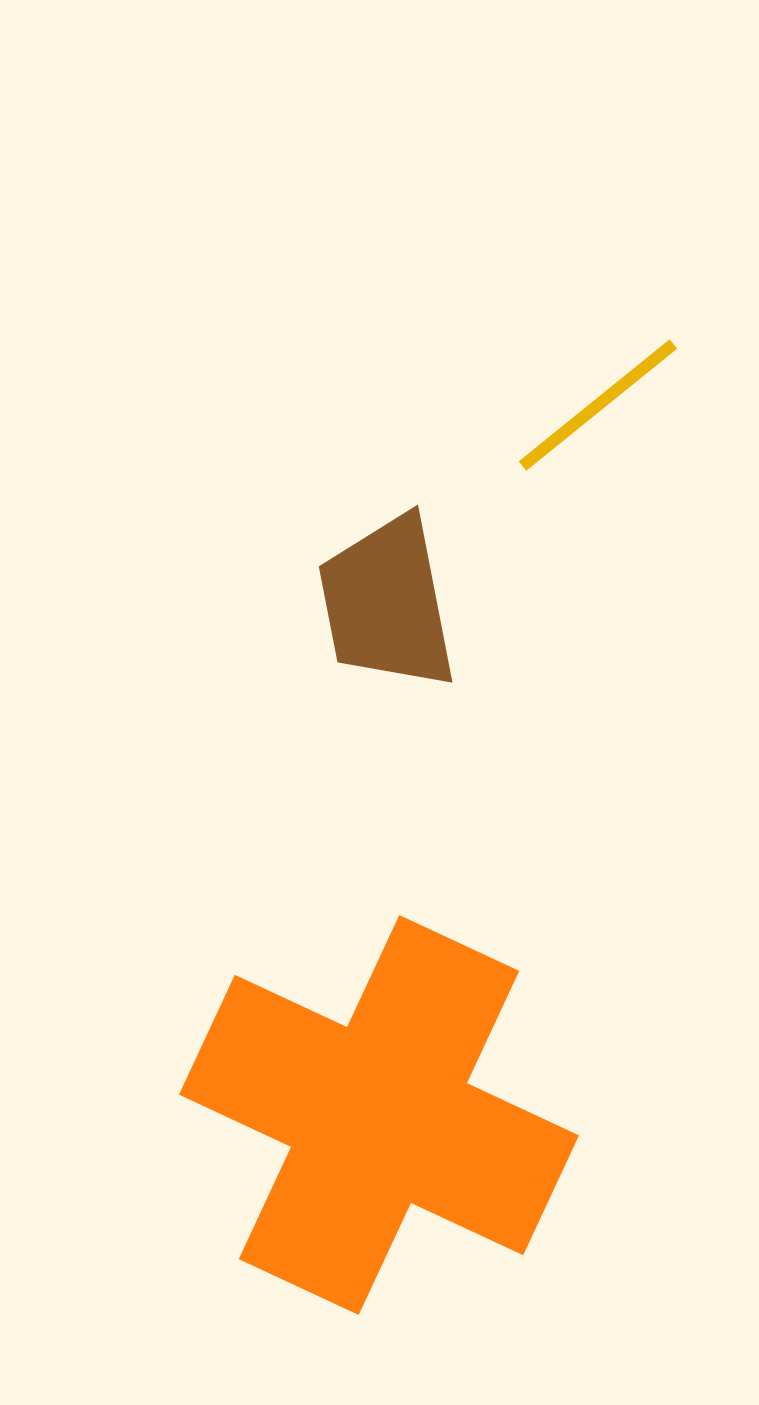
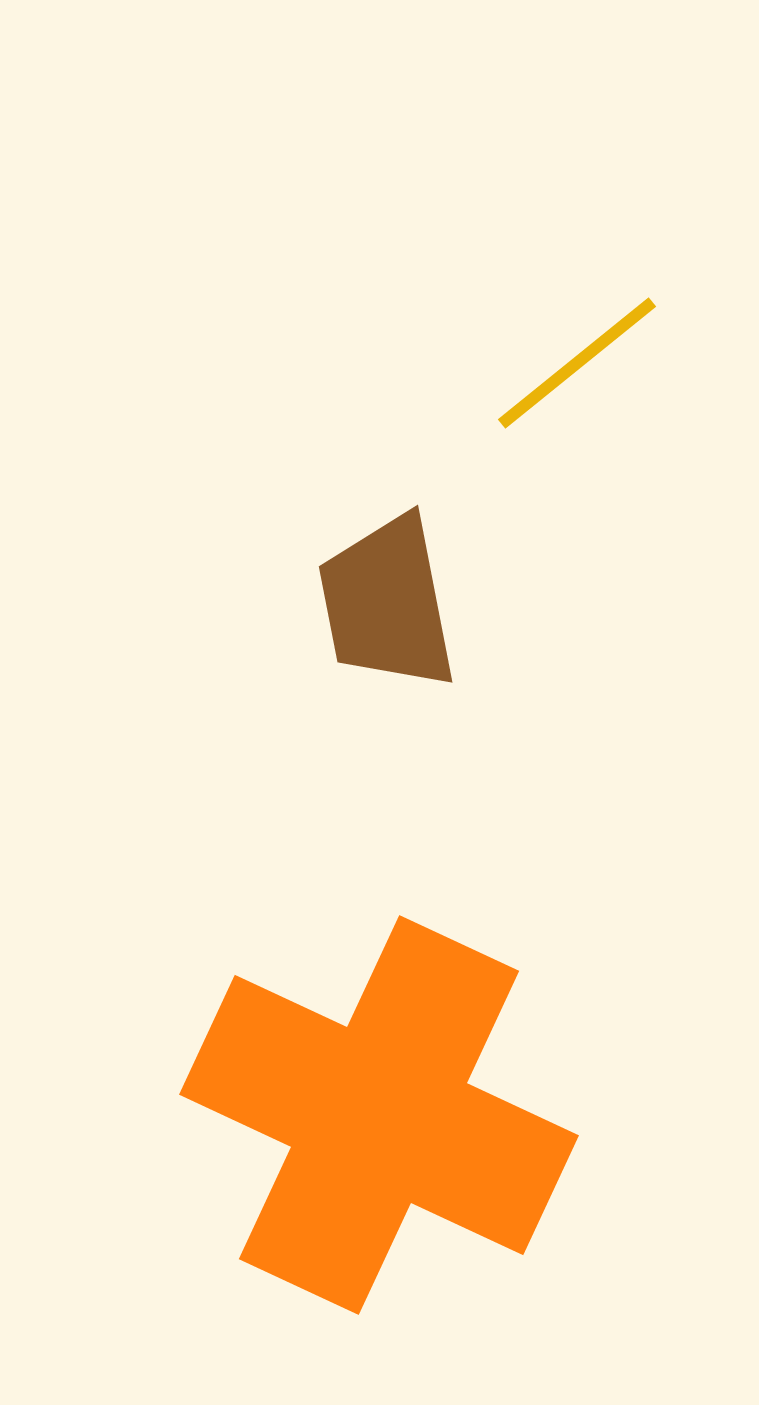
yellow line: moved 21 px left, 42 px up
